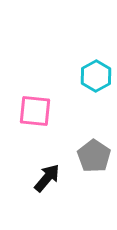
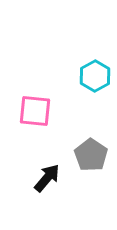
cyan hexagon: moved 1 px left
gray pentagon: moved 3 px left, 1 px up
